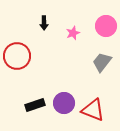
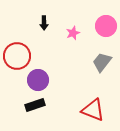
purple circle: moved 26 px left, 23 px up
